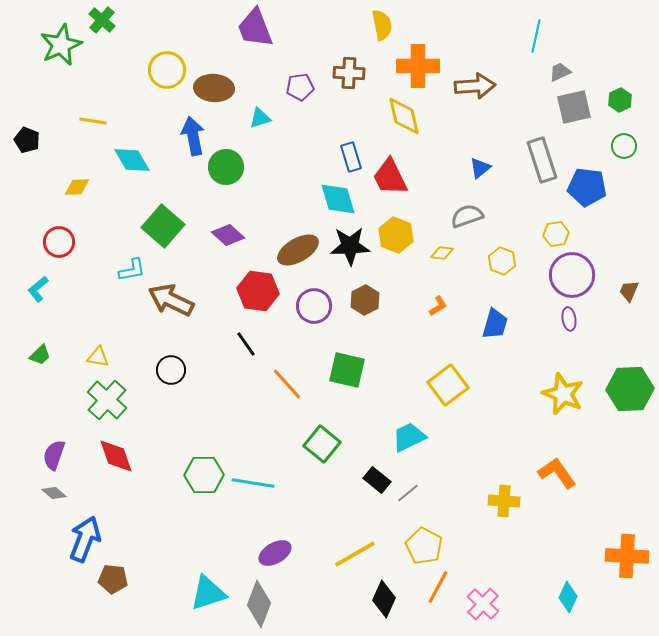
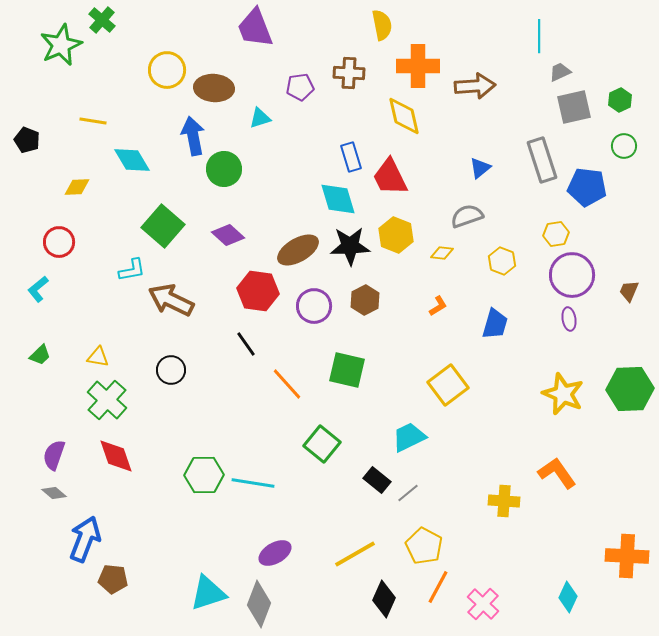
cyan line at (536, 36): moved 3 px right; rotated 12 degrees counterclockwise
green circle at (226, 167): moved 2 px left, 2 px down
